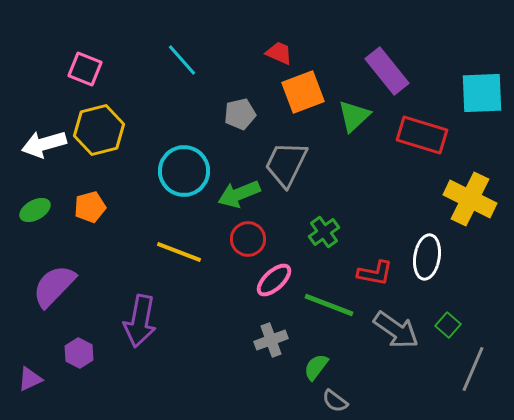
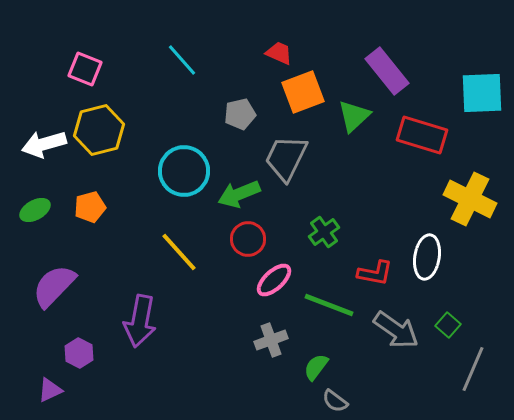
gray trapezoid: moved 6 px up
yellow line: rotated 27 degrees clockwise
purple triangle: moved 20 px right, 11 px down
